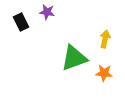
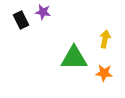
purple star: moved 4 px left
black rectangle: moved 2 px up
green triangle: rotated 20 degrees clockwise
